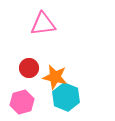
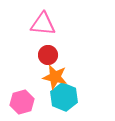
pink triangle: rotated 12 degrees clockwise
red circle: moved 19 px right, 13 px up
cyan hexagon: moved 2 px left
